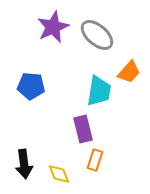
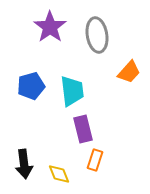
purple star: moved 3 px left; rotated 12 degrees counterclockwise
gray ellipse: rotated 40 degrees clockwise
blue pentagon: rotated 20 degrees counterclockwise
cyan trapezoid: moved 27 px left; rotated 16 degrees counterclockwise
